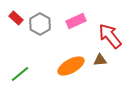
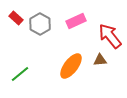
orange ellipse: rotated 24 degrees counterclockwise
